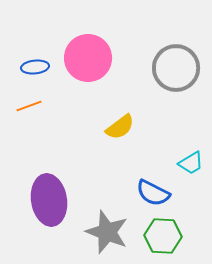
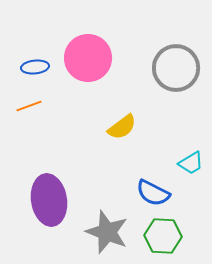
yellow semicircle: moved 2 px right
